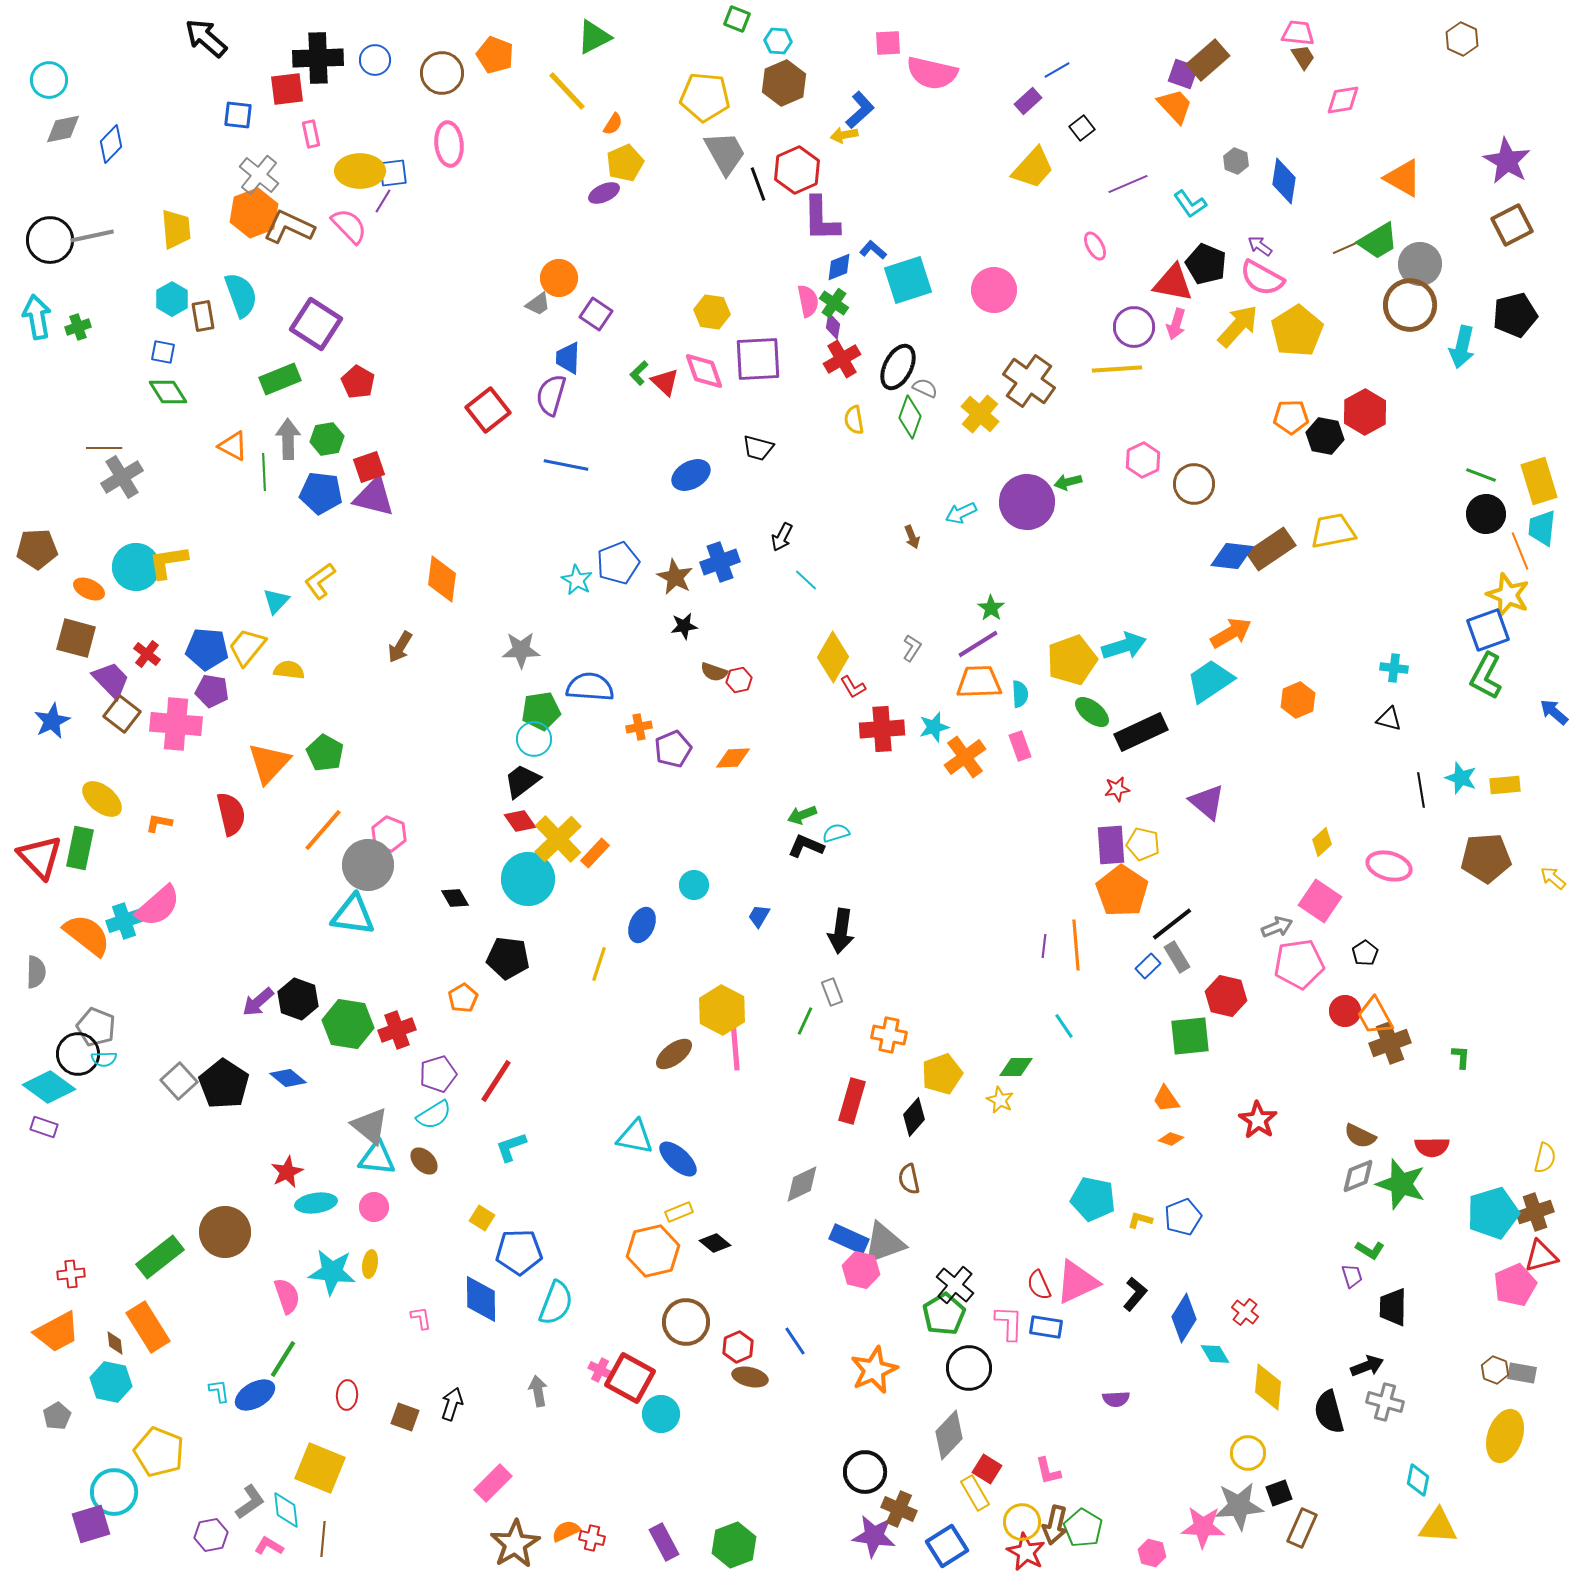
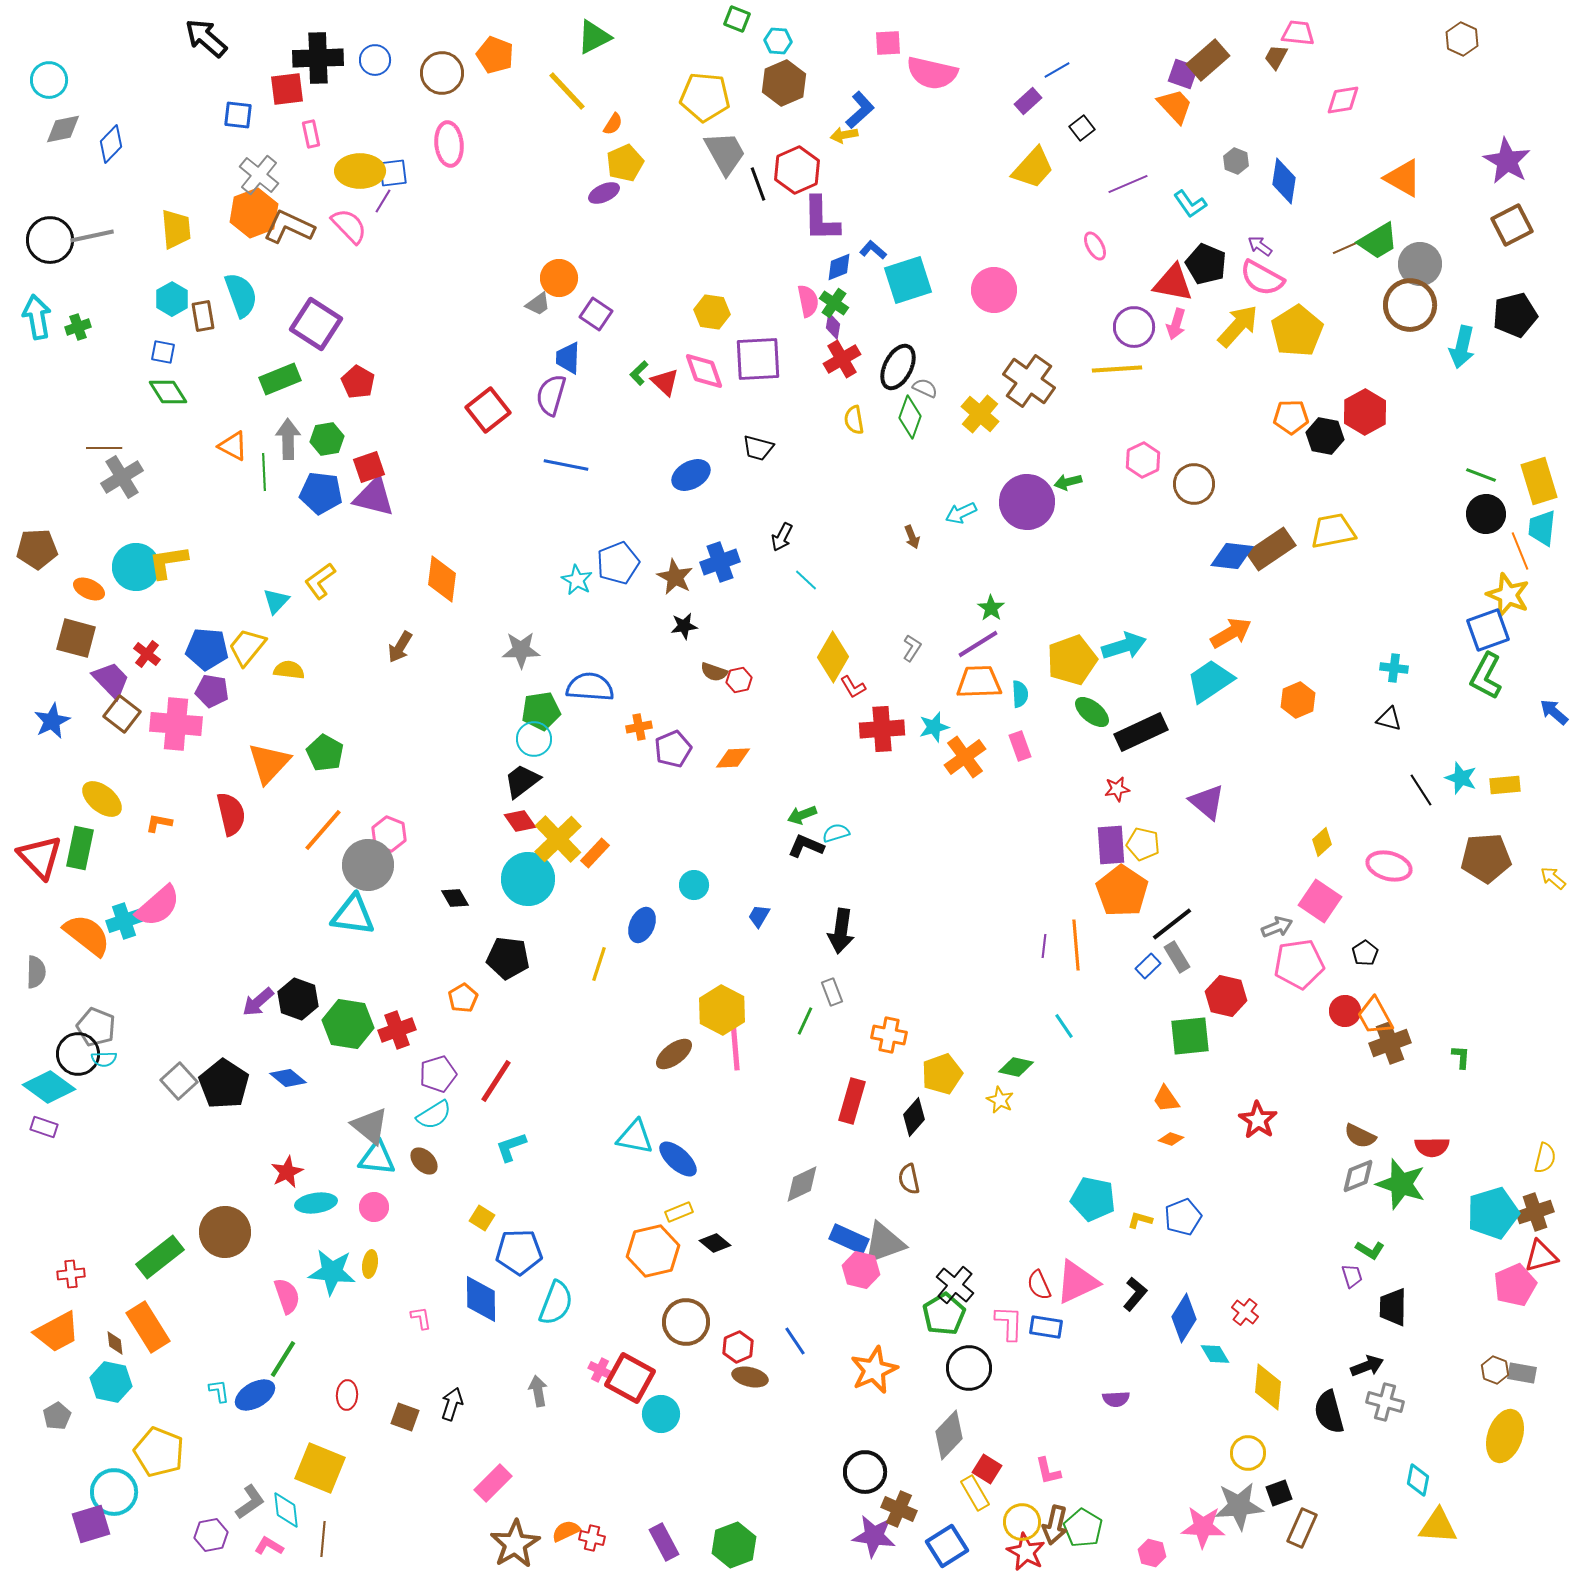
brown trapezoid at (1303, 57): moved 27 px left; rotated 120 degrees counterclockwise
black line at (1421, 790): rotated 24 degrees counterclockwise
green diamond at (1016, 1067): rotated 12 degrees clockwise
